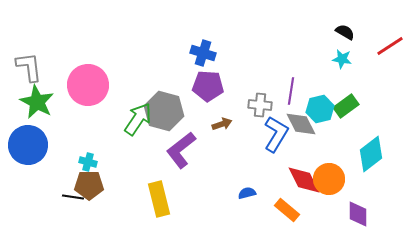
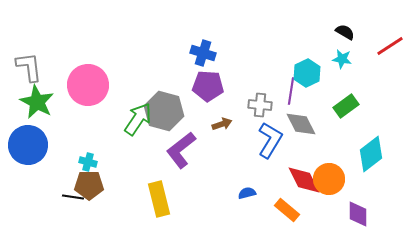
cyan hexagon: moved 13 px left, 36 px up; rotated 12 degrees counterclockwise
blue L-shape: moved 6 px left, 6 px down
